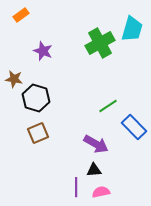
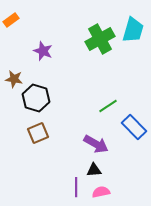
orange rectangle: moved 10 px left, 5 px down
cyan trapezoid: moved 1 px right, 1 px down
green cross: moved 4 px up
